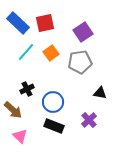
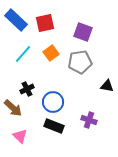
blue rectangle: moved 2 px left, 3 px up
purple square: rotated 36 degrees counterclockwise
cyan line: moved 3 px left, 2 px down
black triangle: moved 7 px right, 7 px up
brown arrow: moved 2 px up
purple cross: rotated 28 degrees counterclockwise
